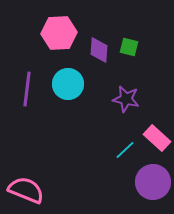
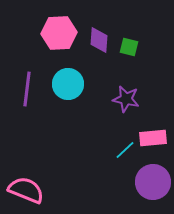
purple diamond: moved 10 px up
pink rectangle: moved 4 px left; rotated 48 degrees counterclockwise
